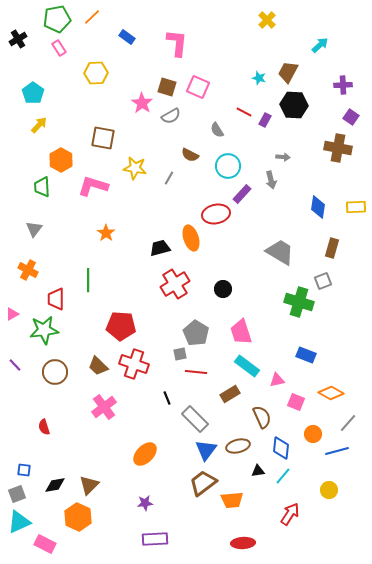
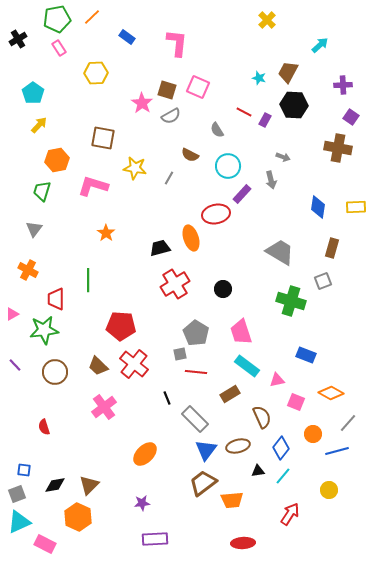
brown square at (167, 87): moved 3 px down
gray arrow at (283, 157): rotated 16 degrees clockwise
orange hexagon at (61, 160): moved 4 px left; rotated 20 degrees clockwise
green trapezoid at (42, 187): moved 4 px down; rotated 20 degrees clockwise
green cross at (299, 302): moved 8 px left, 1 px up
red cross at (134, 364): rotated 20 degrees clockwise
blue diamond at (281, 448): rotated 30 degrees clockwise
purple star at (145, 503): moved 3 px left
